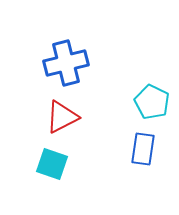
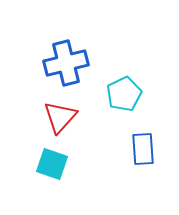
cyan pentagon: moved 28 px left, 8 px up; rotated 20 degrees clockwise
red triangle: moved 2 px left; rotated 21 degrees counterclockwise
blue rectangle: rotated 12 degrees counterclockwise
